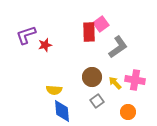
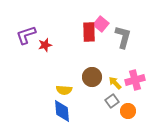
pink square: rotated 14 degrees counterclockwise
gray L-shape: moved 5 px right, 10 px up; rotated 40 degrees counterclockwise
pink cross: rotated 24 degrees counterclockwise
yellow semicircle: moved 10 px right
gray square: moved 15 px right
orange circle: moved 1 px up
